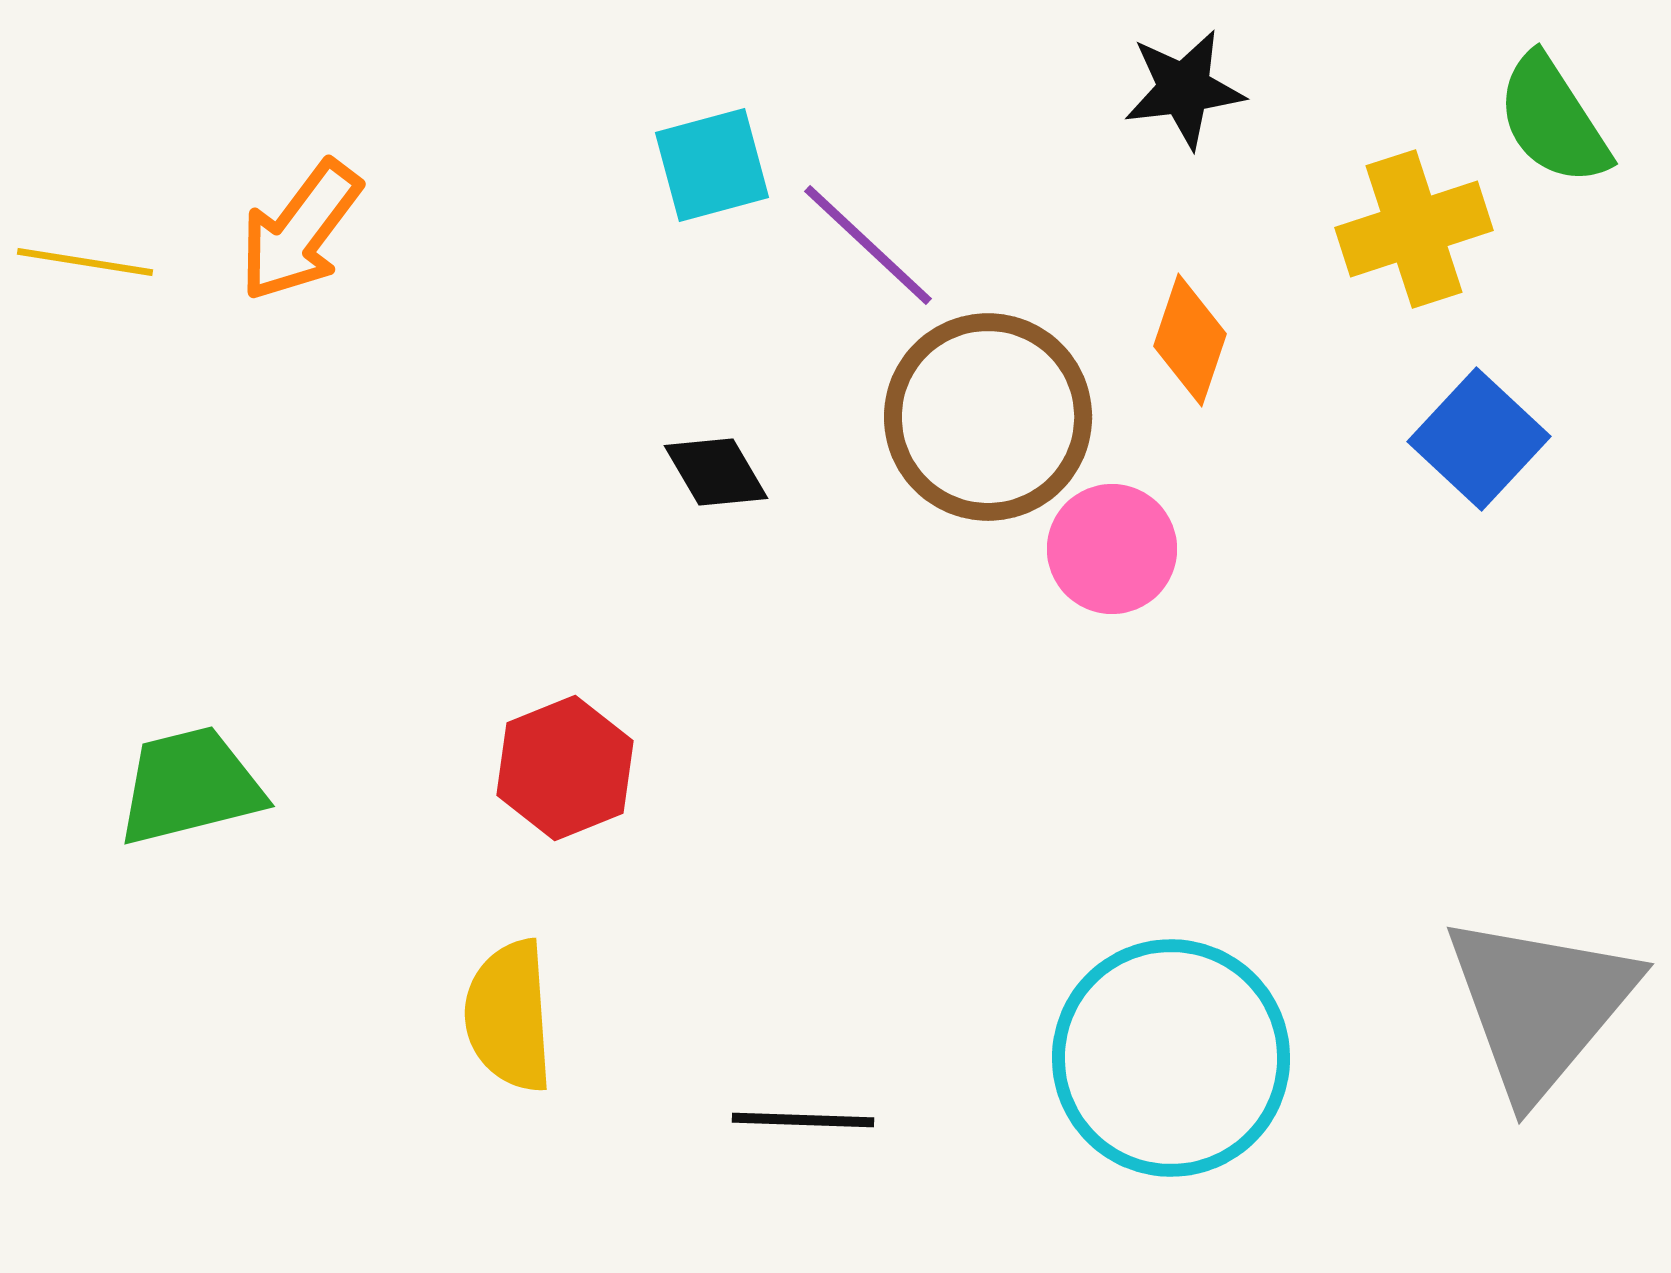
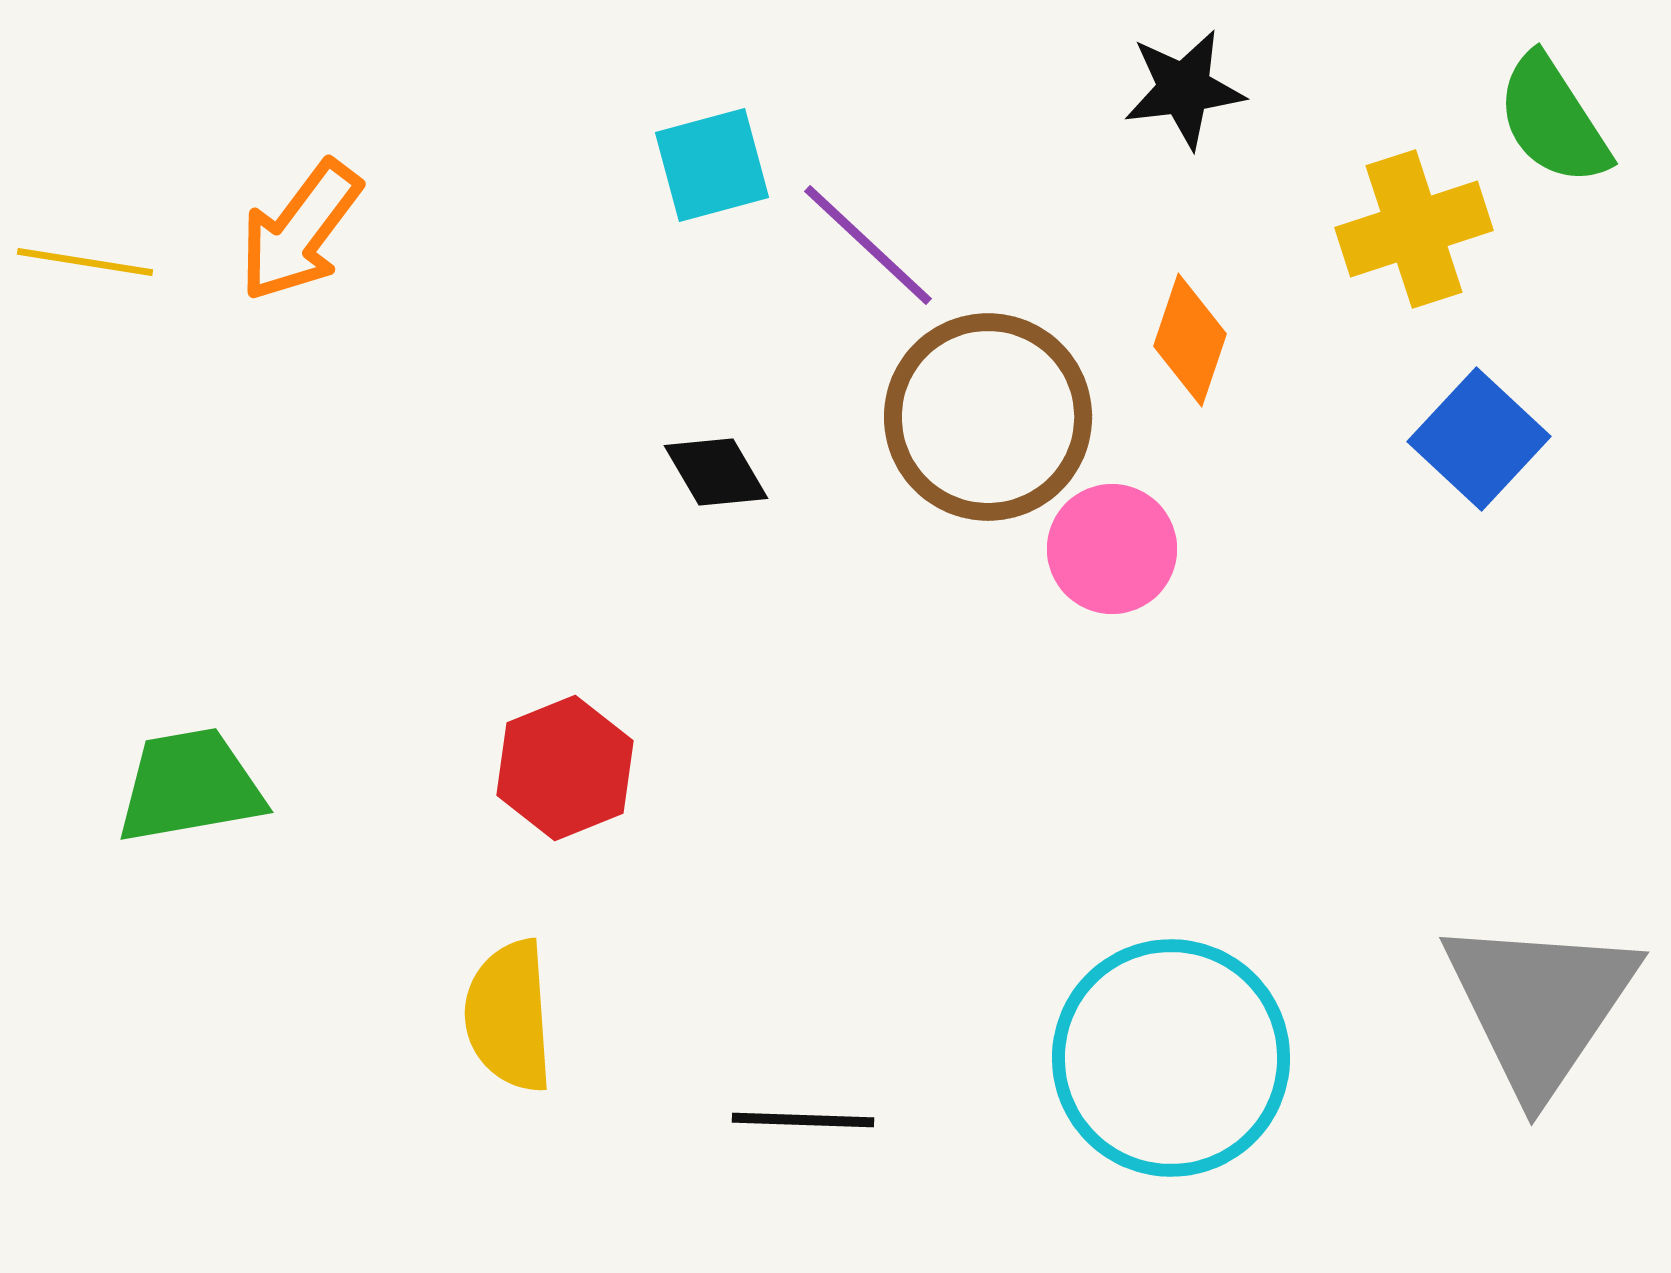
green trapezoid: rotated 4 degrees clockwise
gray triangle: rotated 6 degrees counterclockwise
